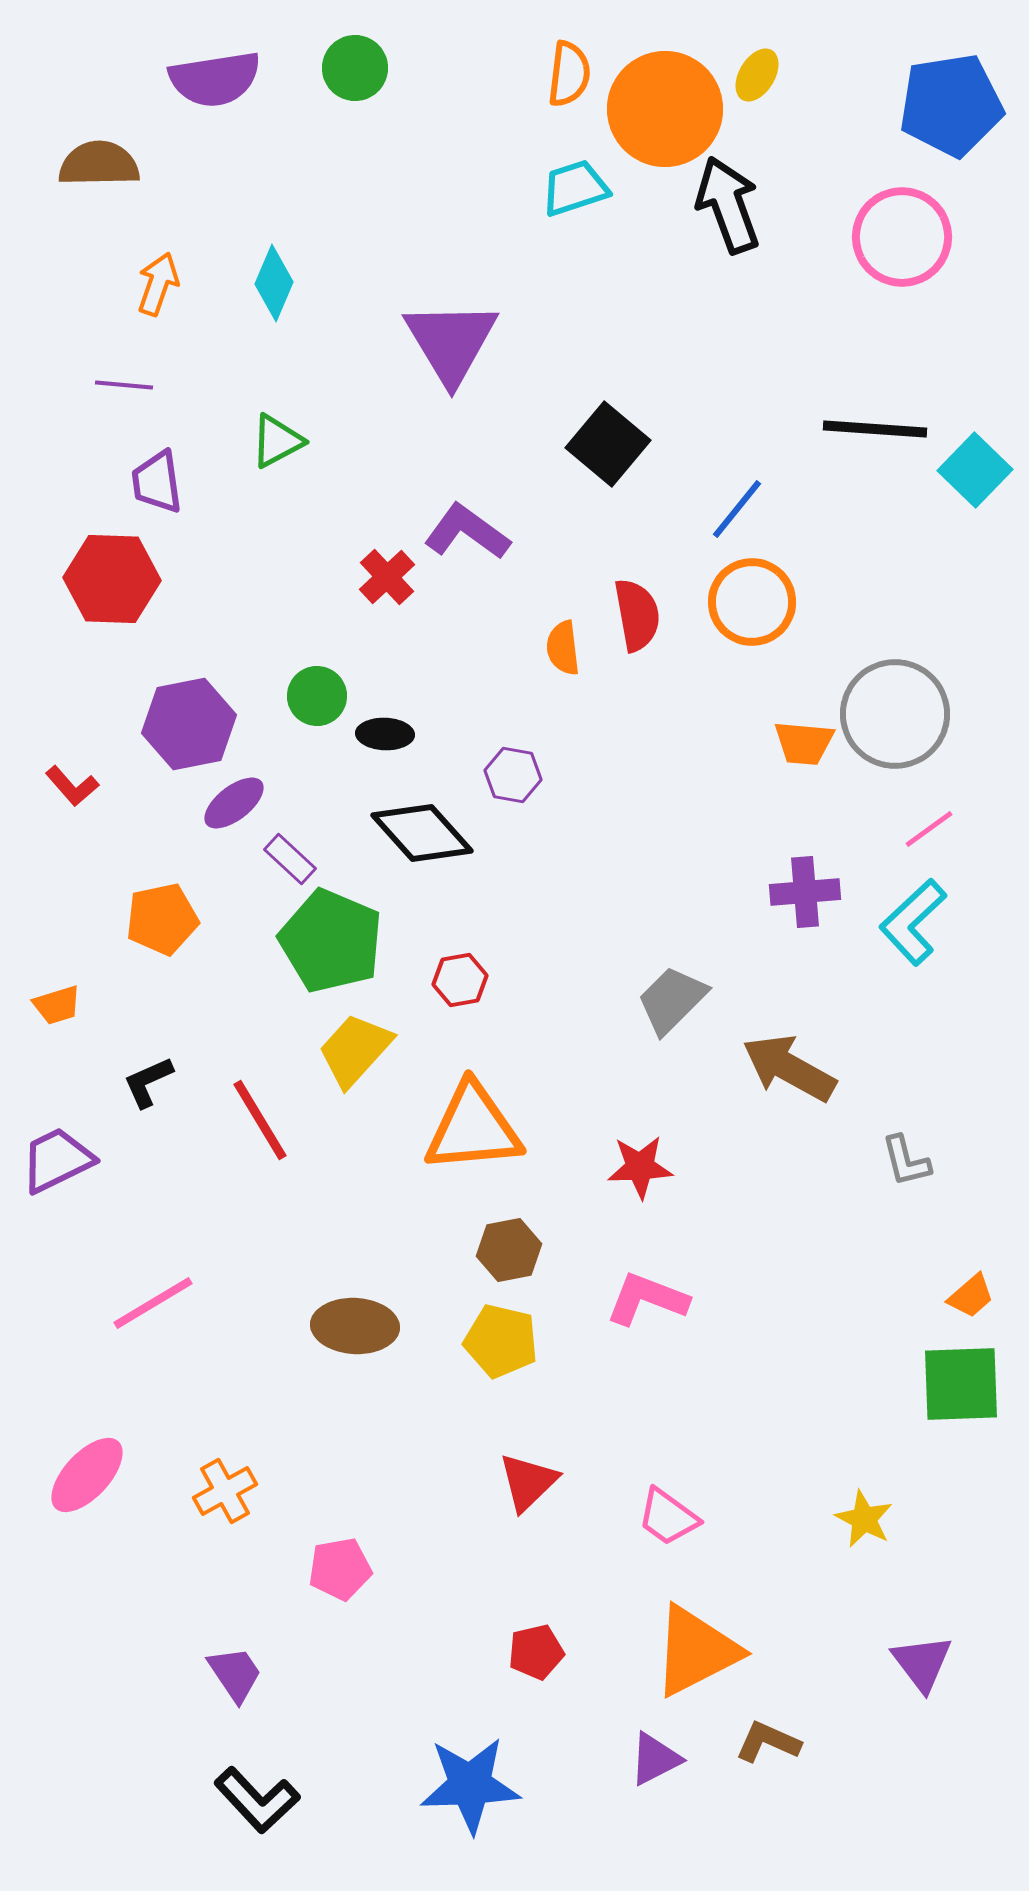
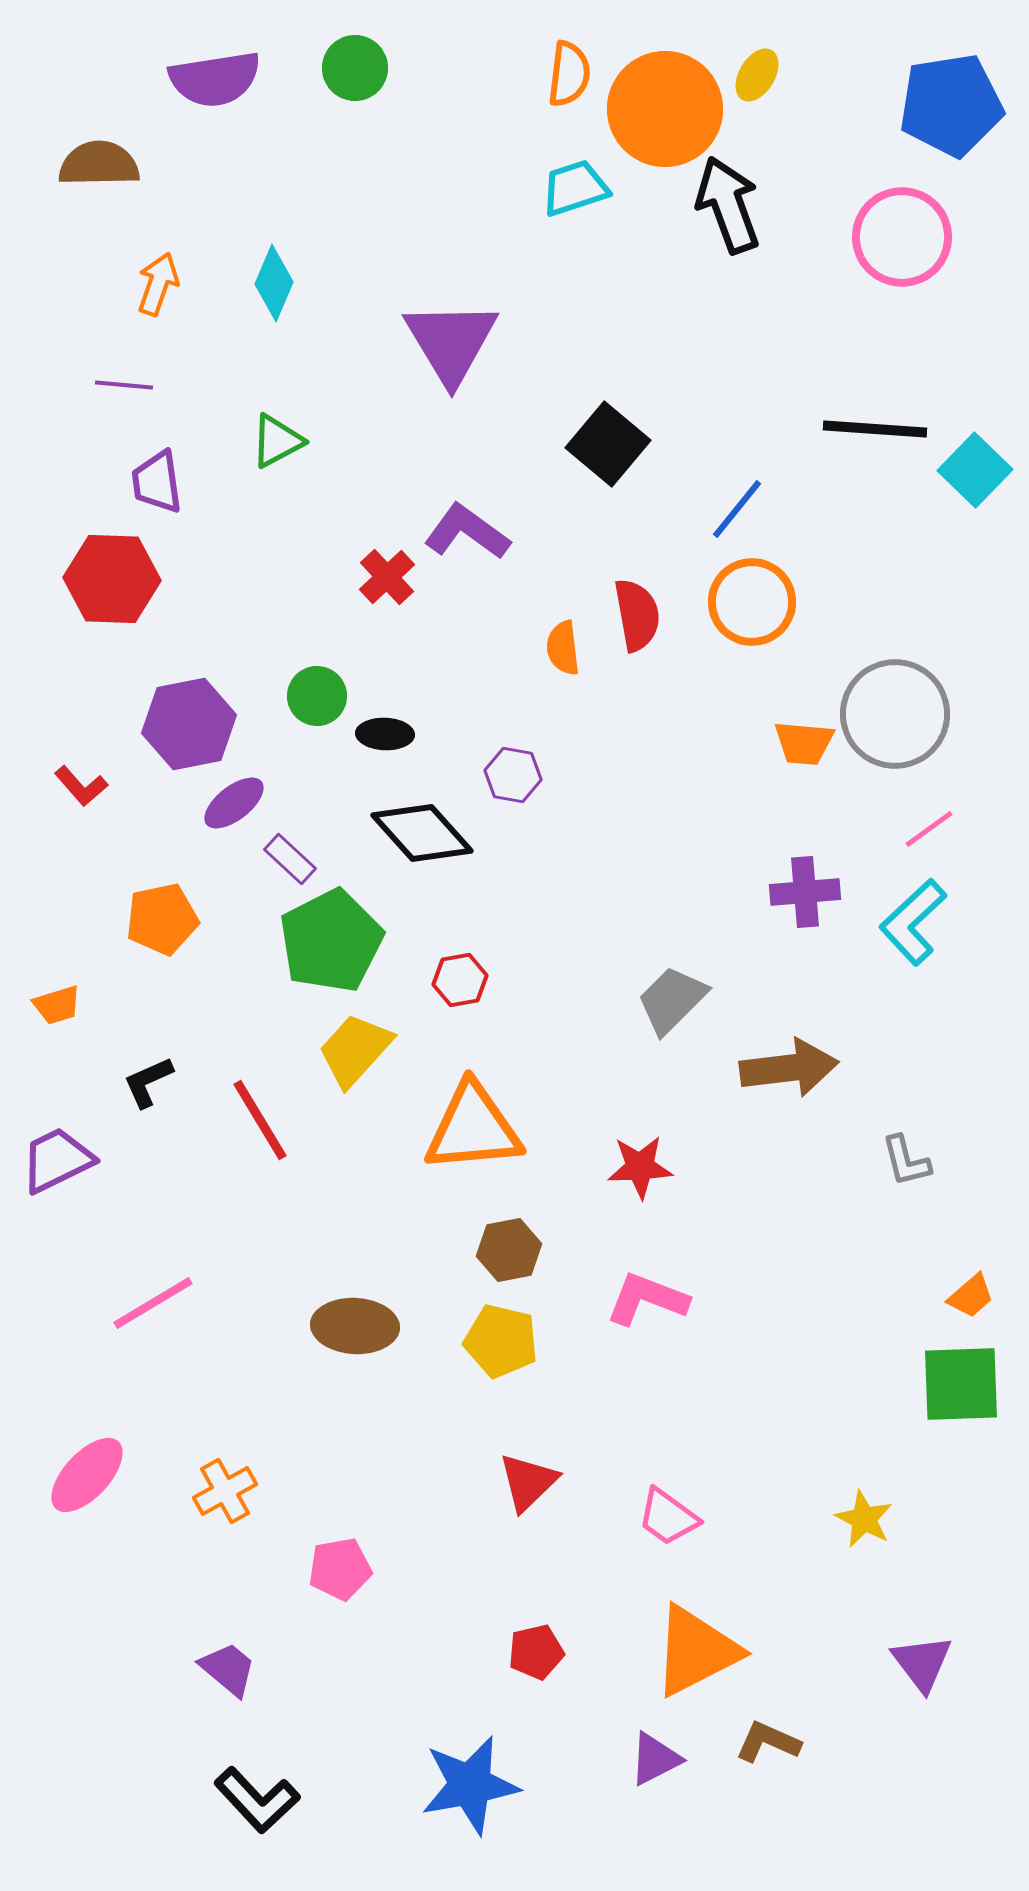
red L-shape at (72, 786): moved 9 px right
green pentagon at (331, 941): rotated 22 degrees clockwise
brown arrow at (789, 1068): rotated 144 degrees clockwise
purple trapezoid at (235, 1674): moved 7 px left, 5 px up; rotated 16 degrees counterclockwise
blue star at (470, 1785): rotated 8 degrees counterclockwise
